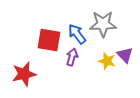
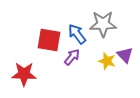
purple arrow: rotated 24 degrees clockwise
red star: rotated 15 degrees clockwise
